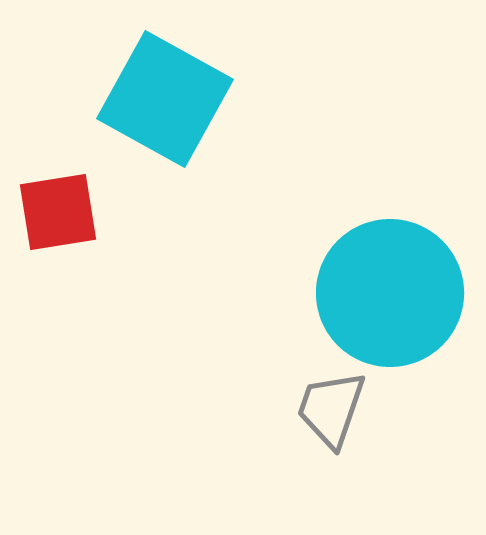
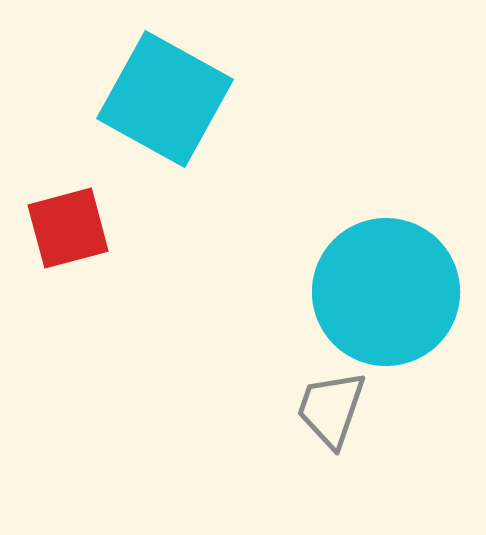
red square: moved 10 px right, 16 px down; rotated 6 degrees counterclockwise
cyan circle: moved 4 px left, 1 px up
